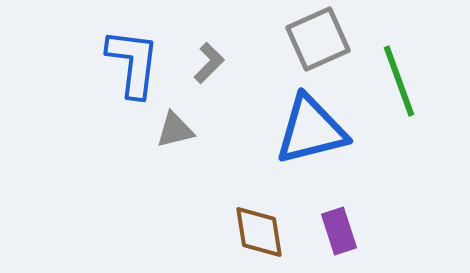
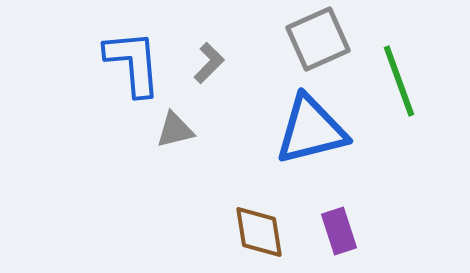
blue L-shape: rotated 12 degrees counterclockwise
